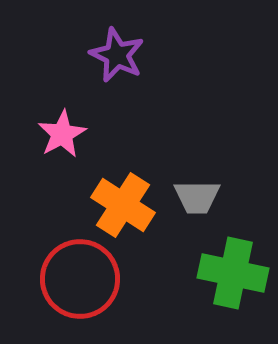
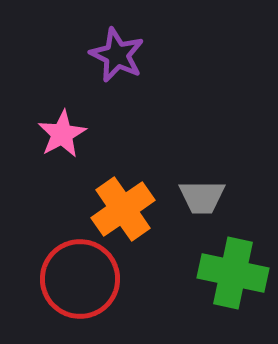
gray trapezoid: moved 5 px right
orange cross: moved 4 px down; rotated 22 degrees clockwise
